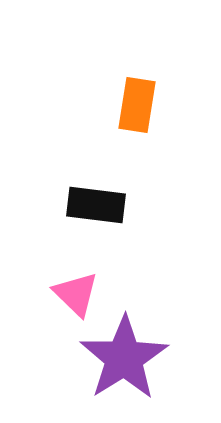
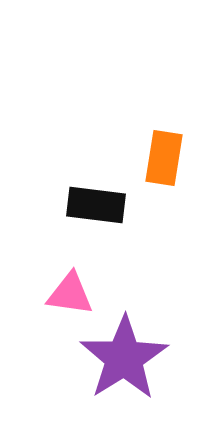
orange rectangle: moved 27 px right, 53 px down
pink triangle: moved 6 px left; rotated 36 degrees counterclockwise
